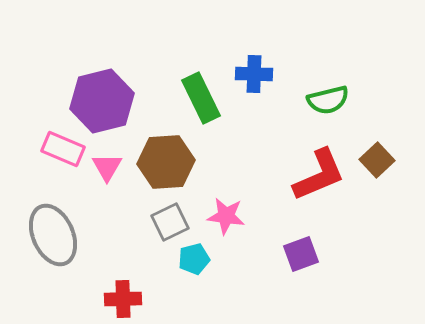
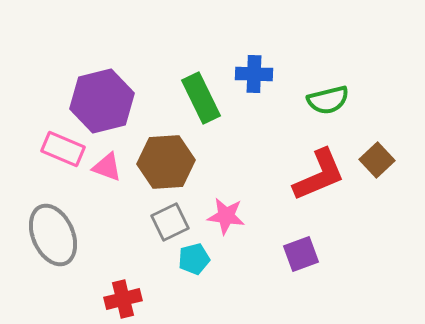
pink triangle: rotated 40 degrees counterclockwise
red cross: rotated 12 degrees counterclockwise
